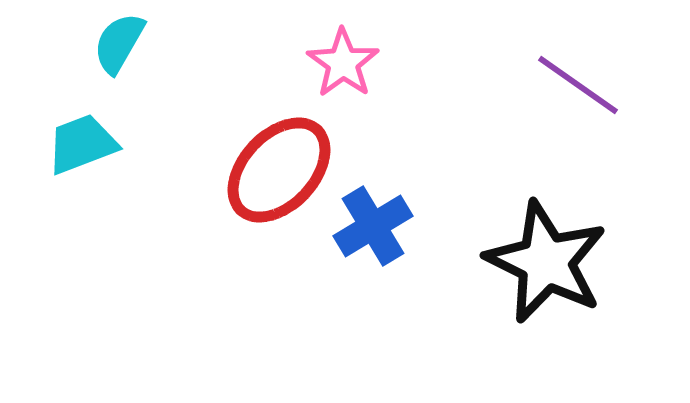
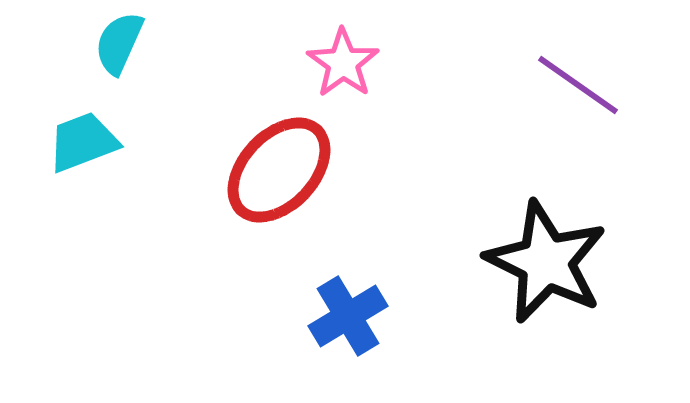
cyan semicircle: rotated 6 degrees counterclockwise
cyan trapezoid: moved 1 px right, 2 px up
blue cross: moved 25 px left, 90 px down
